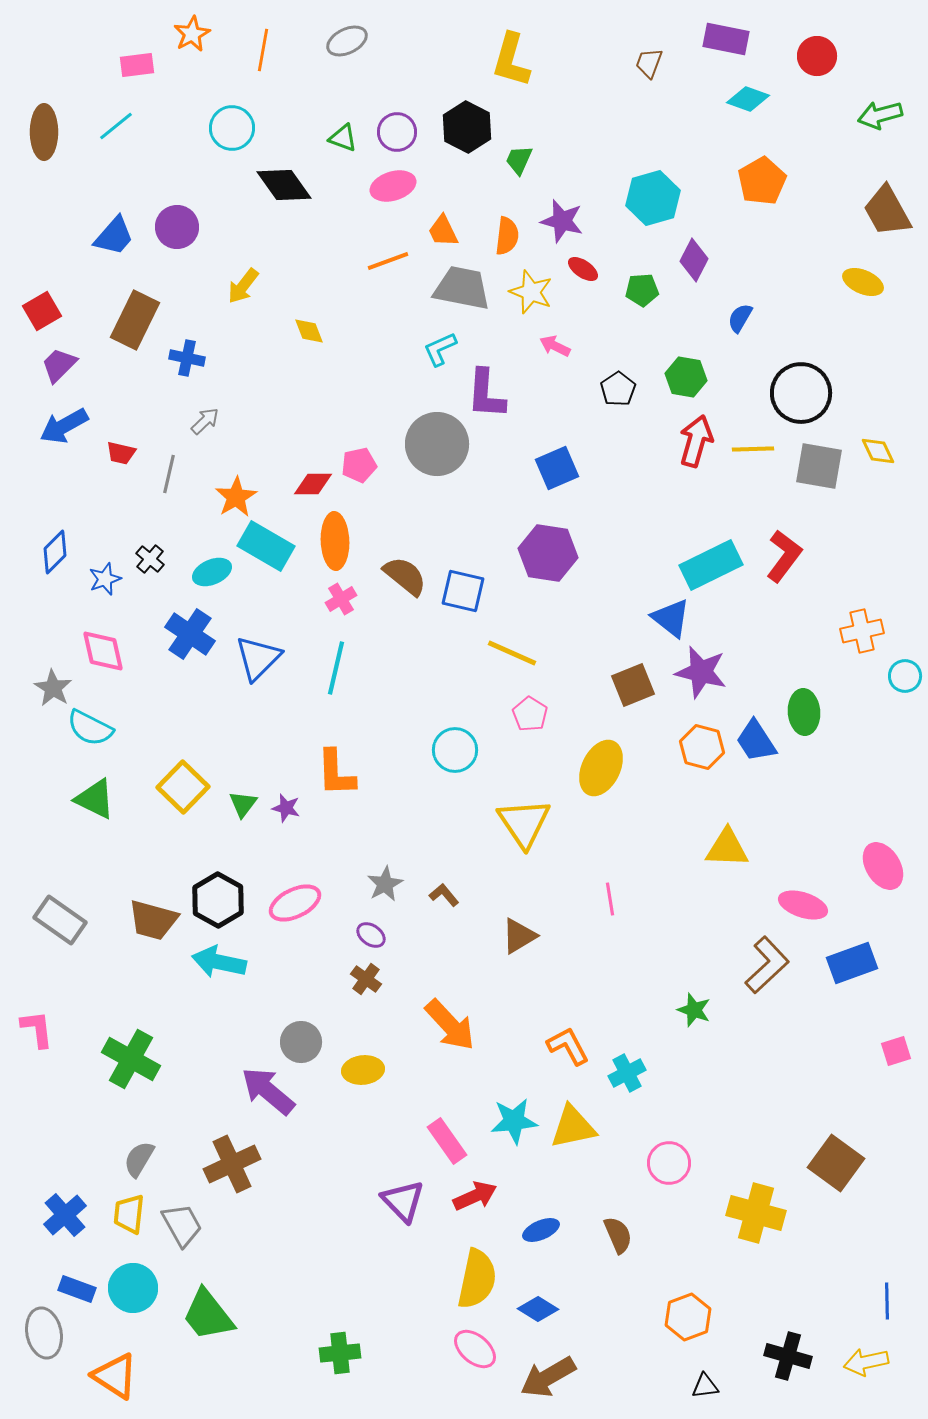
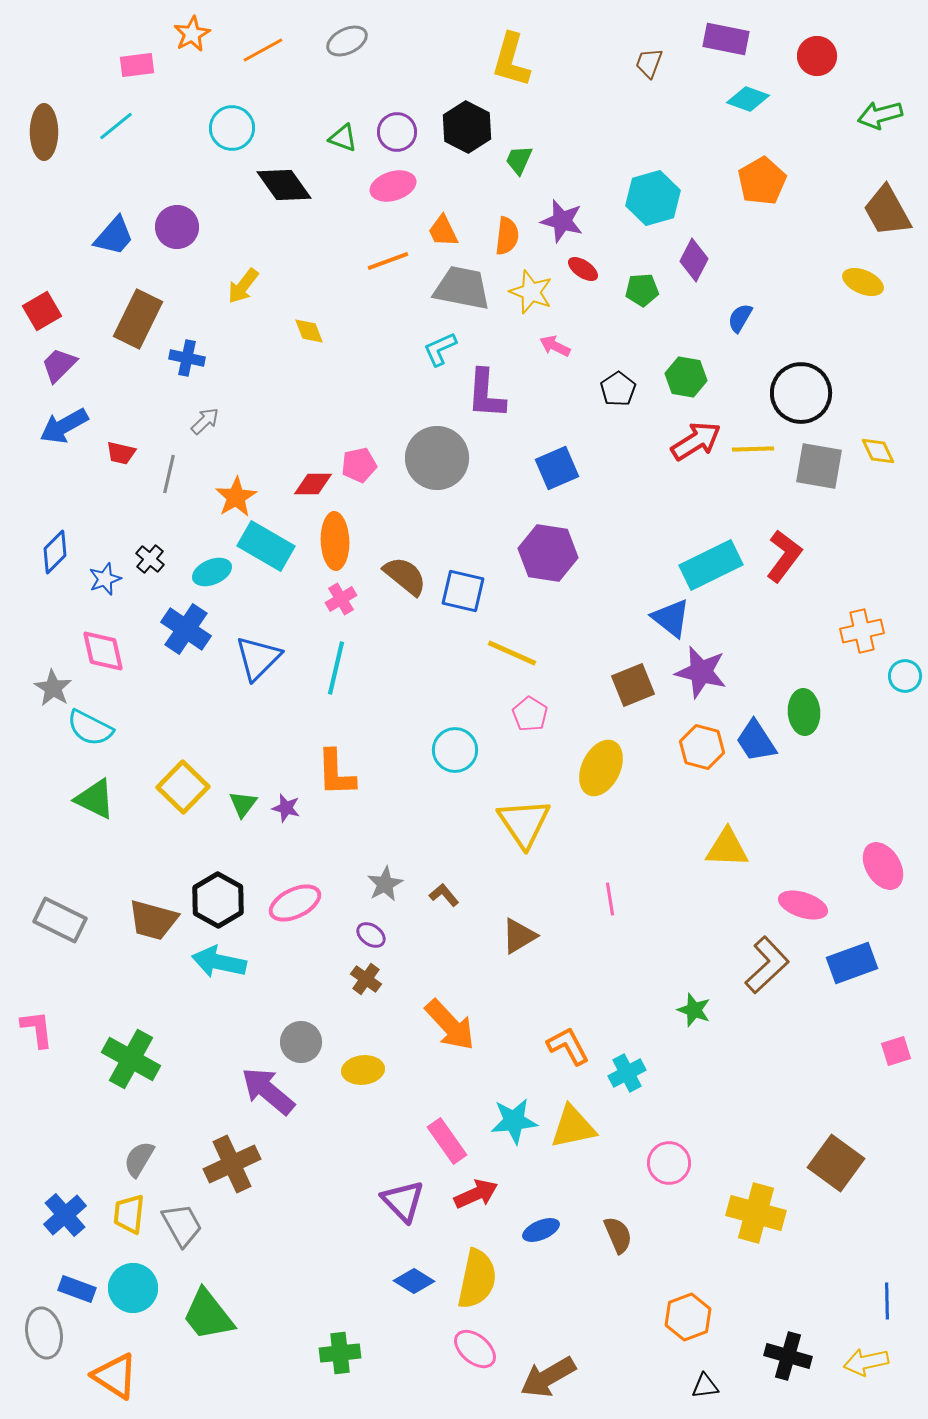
orange line at (263, 50): rotated 51 degrees clockwise
brown rectangle at (135, 320): moved 3 px right, 1 px up
red arrow at (696, 441): rotated 42 degrees clockwise
gray circle at (437, 444): moved 14 px down
blue cross at (190, 634): moved 4 px left, 5 px up
gray rectangle at (60, 920): rotated 9 degrees counterclockwise
red arrow at (475, 1196): moved 1 px right, 2 px up
blue diamond at (538, 1309): moved 124 px left, 28 px up
